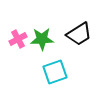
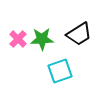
pink cross: rotated 18 degrees counterclockwise
cyan square: moved 5 px right, 1 px up
